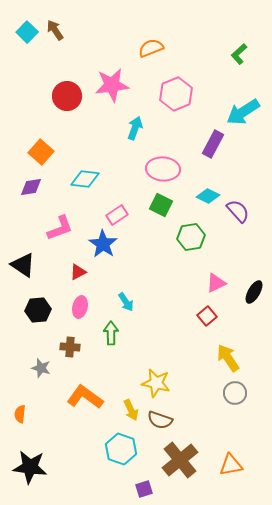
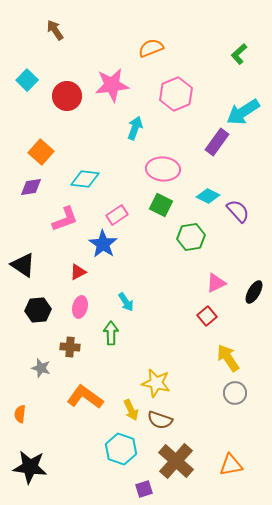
cyan square at (27, 32): moved 48 px down
purple rectangle at (213, 144): moved 4 px right, 2 px up; rotated 8 degrees clockwise
pink L-shape at (60, 228): moved 5 px right, 9 px up
brown cross at (180, 460): moved 4 px left, 1 px down; rotated 9 degrees counterclockwise
